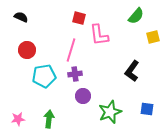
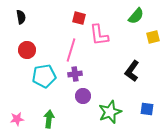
black semicircle: rotated 56 degrees clockwise
pink star: moved 1 px left
